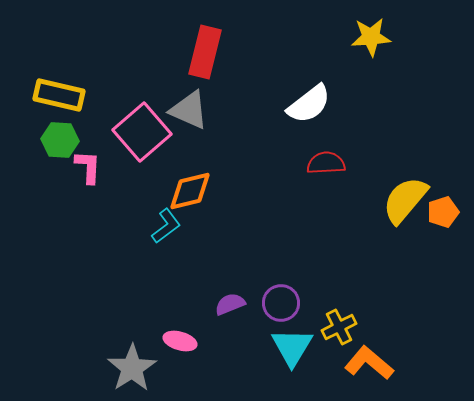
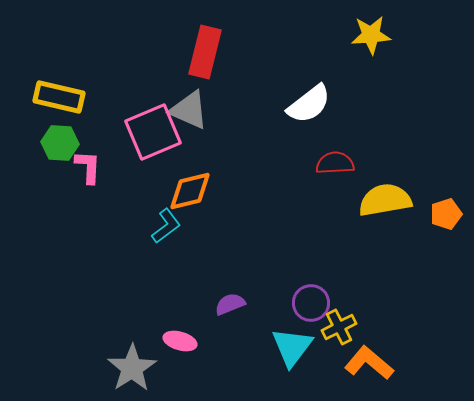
yellow star: moved 2 px up
yellow rectangle: moved 2 px down
pink square: moved 11 px right; rotated 18 degrees clockwise
green hexagon: moved 3 px down
red semicircle: moved 9 px right
yellow semicircle: moved 20 px left; rotated 40 degrees clockwise
orange pentagon: moved 3 px right, 2 px down
purple circle: moved 30 px right
cyan triangle: rotated 6 degrees clockwise
